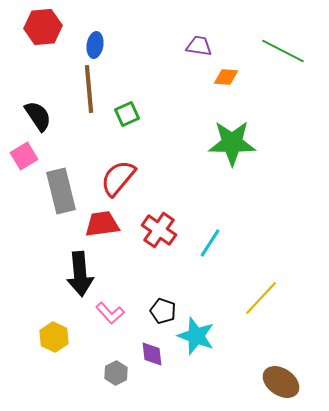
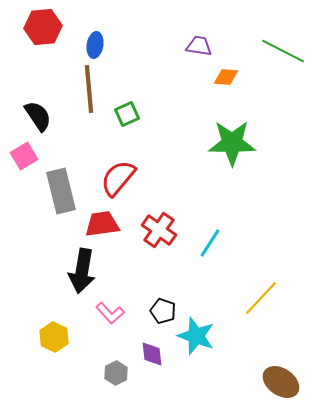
black arrow: moved 2 px right, 3 px up; rotated 15 degrees clockwise
